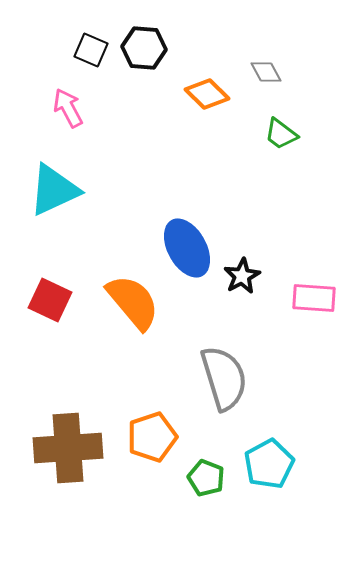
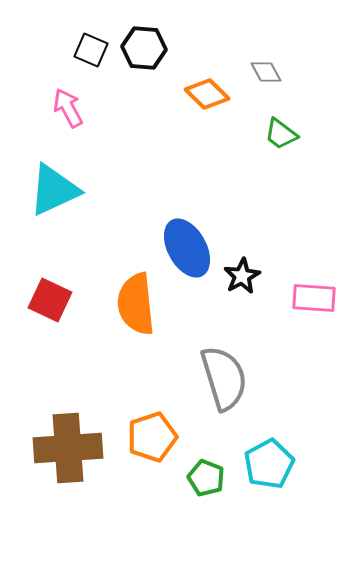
orange semicircle: moved 3 px right, 2 px down; rotated 146 degrees counterclockwise
